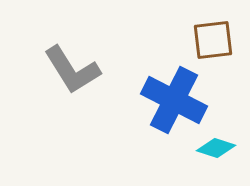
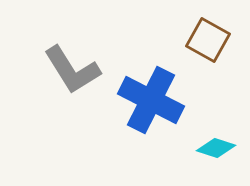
brown square: moved 5 px left; rotated 36 degrees clockwise
blue cross: moved 23 px left
